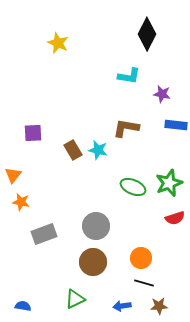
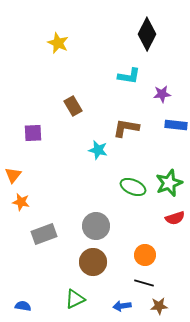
purple star: rotated 18 degrees counterclockwise
brown rectangle: moved 44 px up
orange circle: moved 4 px right, 3 px up
